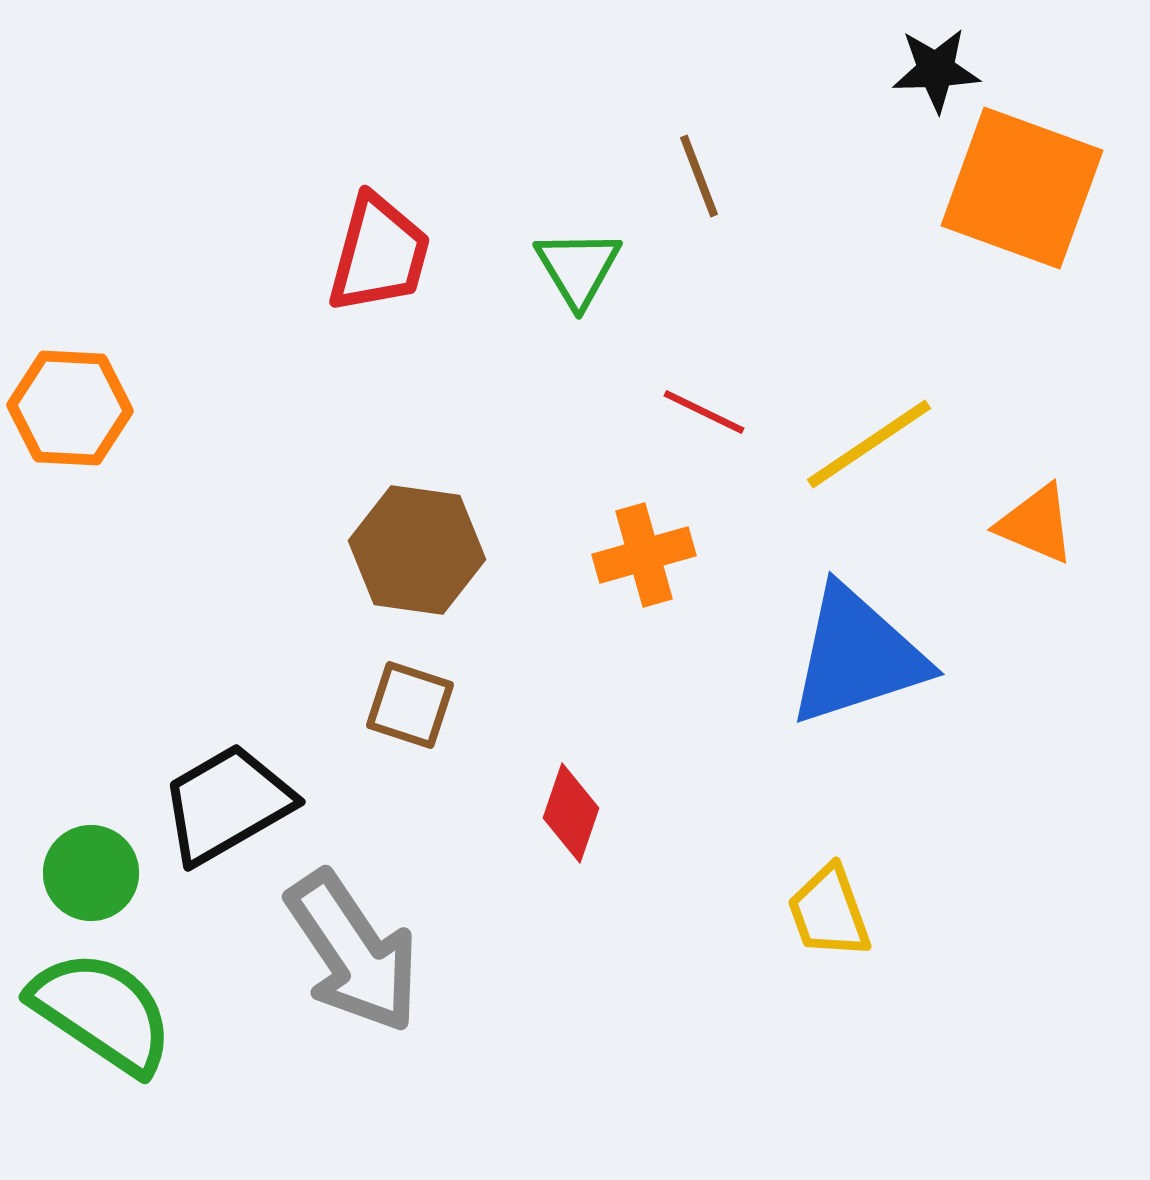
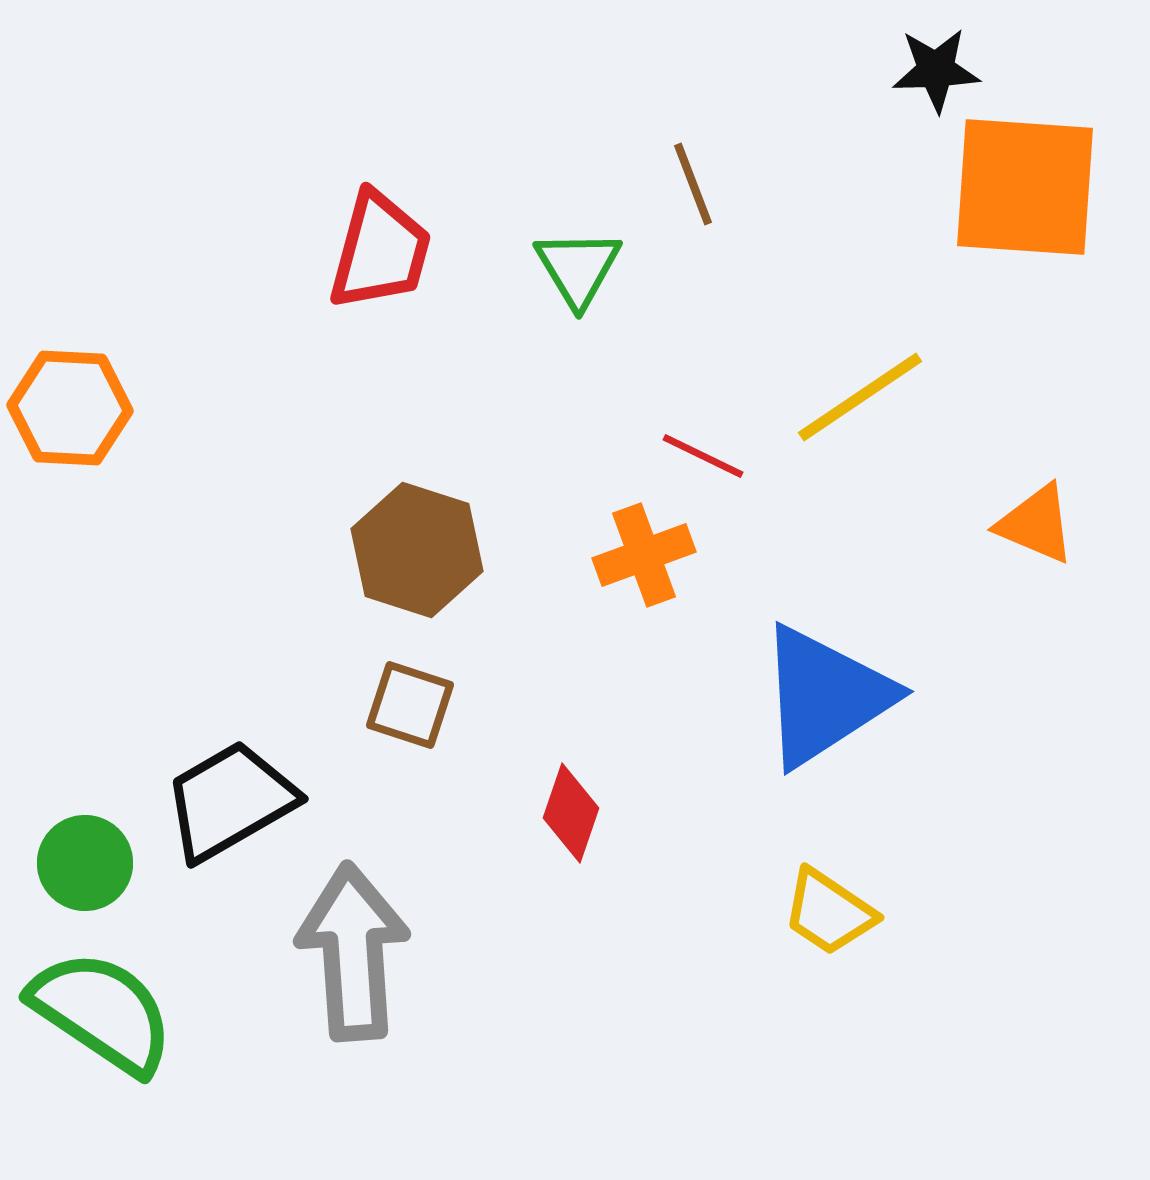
brown line: moved 6 px left, 8 px down
orange square: moved 3 px right, 1 px up; rotated 16 degrees counterclockwise
red trapezoid: moved 1 px right, 3 px up
red line: moved 1 px left, 44 px down
yellow line: moved 9 px left, 47 px up
brown hexagon: rotated 10 degrees clockwise
orange cross: rotated 4 degrees counterclockwise
blue triangle: moved 32 px left, 40 px down; rotated 15 degrees counterclockwise
black trapezoid: moved 3 px right, 3 px up
green circle: moved 6 px left, 10 px up
yellow trapezoid: rotated 36 degrees counterclockwise
gray arrow: rotated 150 degrees counterclockwise
